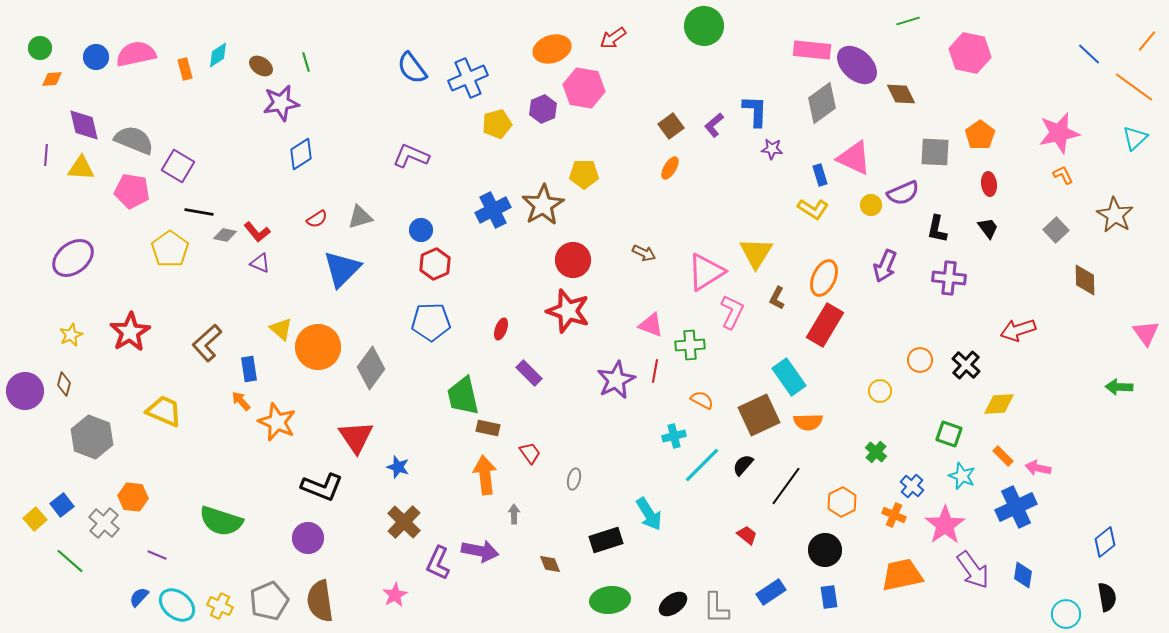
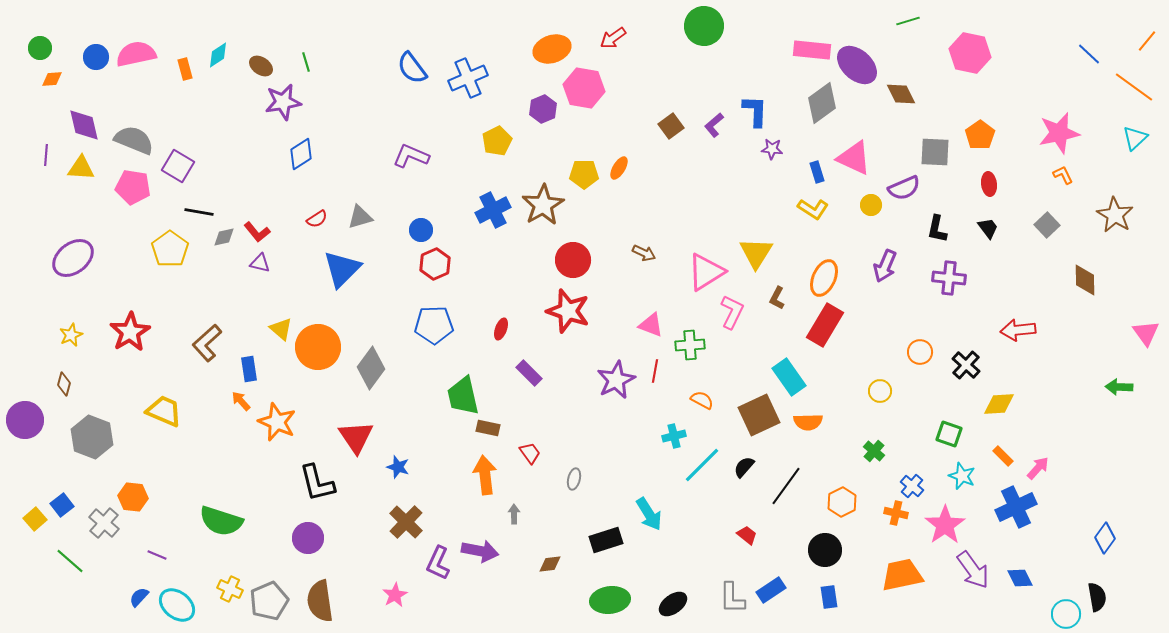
purple star at (281, 103): moved 2 px right, 1 px up
yellow pentagon at (497, 124): moved 17 px down; rotated 12 degrees counterclockwise
orange ellipse at (670, 168): moved 51 px left
blue rectangle at (820, 175): moved 3 px left, 3 px up
pink pentagon at (132, 191): moved 1 px right, 4 px up
purple semicircle at (903, 193): moved 1 px right, 5 px up
gray square at (1056, 230): moved 9 px left, 5 px up
gray diamond at (225, 235): moved 1 px left, 2 px down; rotated 25 degrees counterclockwise
purple triangle at (260, 263): rotated 10 degrees counterclockwise
blue pentagon at (431, 322): moved 3 px right, 3 px down
red arrow at (1018, 330): rotated 12 degrees clockwise
orange circle at (920, 360): moved 8 px up
purple circle at (25, 391): moved 29 px down
green cross at (876, 452): moved 2 px left, 1 px up
black semicircle at (743, 465): moved 1 px right, 2 px down
pink arrow at (1038, 468): rotated 120 degrees clockwise
black L-shape at (322, 487): moved 5 px left, 4 px up; rotated 54 degrees clockwise
orange cross at (894, 515): moved 2 px right, 2 px up; rotated 10 degrees counterclockwise
brown cross at (404, 522): moved 2 px right
blue diamond at (1105, 542): moved 4 px up; rotated 16 degrees counterclockwise
brown diamond at (550, 564): rotated 75 degrees counterclockwise
blue diamond at (1023, 575): moved 3 px left, 3 px down; rotated 36 degrees counterclockwise
blue rectangle at (771, 592): moved 2 px up
black semicircle at (1107, 597): moved 10 px left
yellow cross at (220, 606): moved 10 px right, 17 px up
gray L-shape at (716, 608): moved 16 px right, 10 px up
